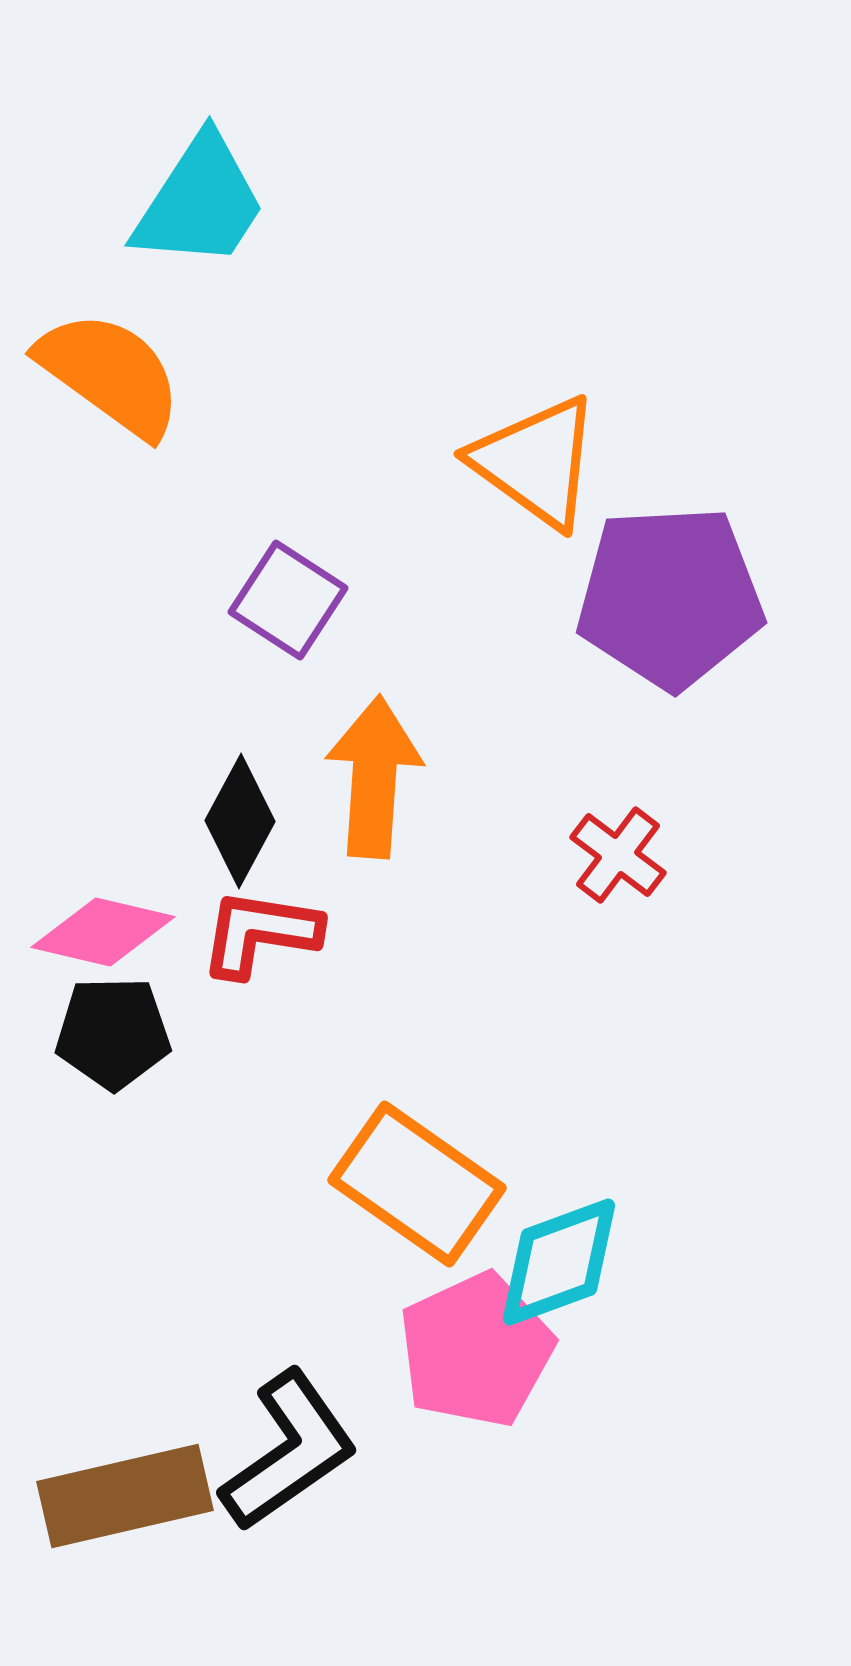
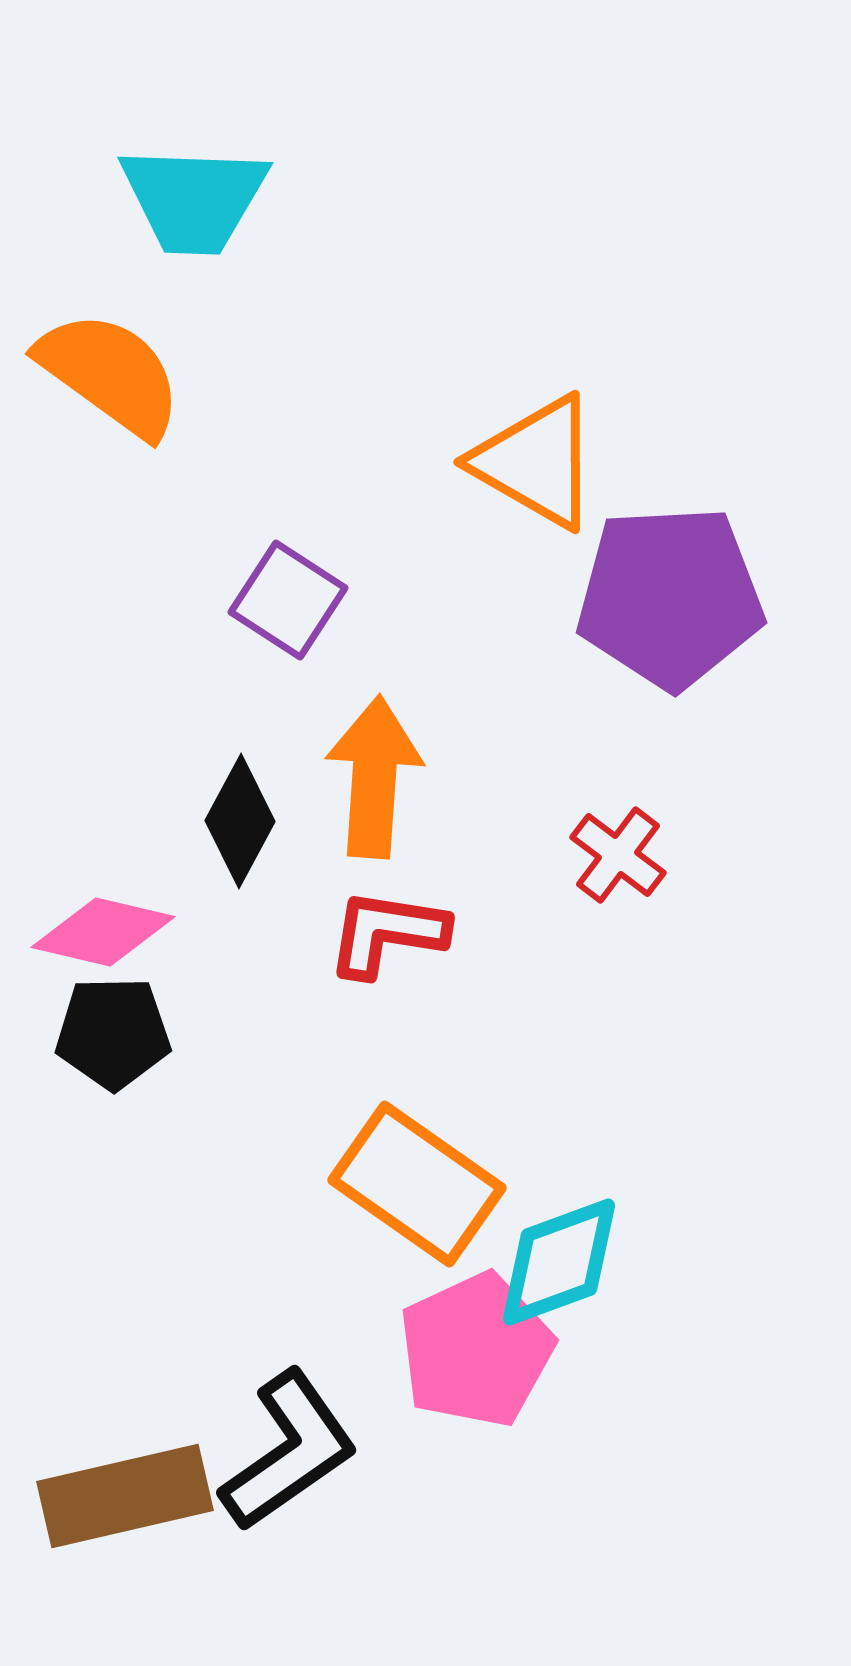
cyan trapezoid: moved 6 px left, 3 px up; rotated 59 degrees clockwise
orange triangle: rotated 6 degrees counterclockwise
red L-shape: moved 127 px right
